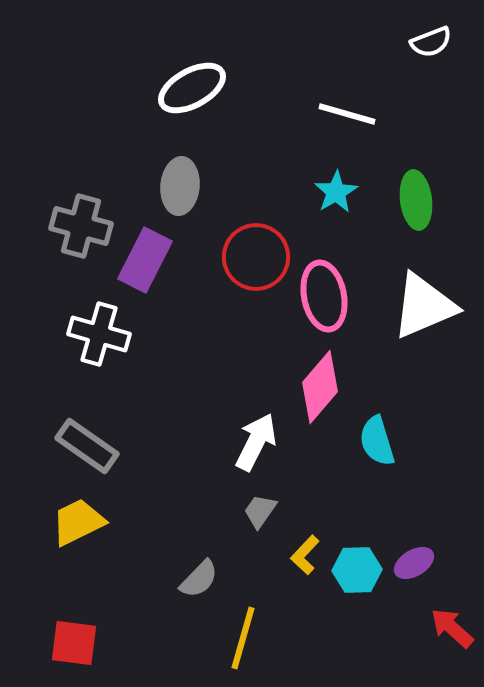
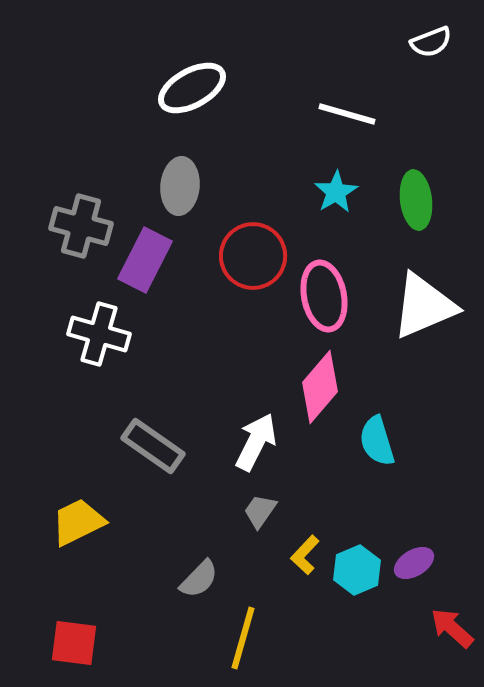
red circle: moved 3 px left, 1 px up
gray rectangle: moved 66 px right
cyan hexagon: rotated 21 degrees counterclockwise
